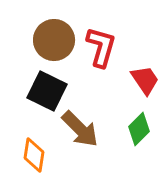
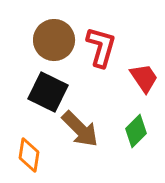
red trapezoid: moved 1 px left, 2 px up
black square: moved 1 px right, 1 px down
green diamond: moved 3 px left, 2 px down
orange diamond: moved 5 px left
